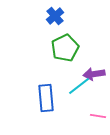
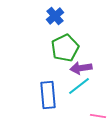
purple arrow: moved 13 px left, 6 px up
blue rectangle: moved 2 px right, 3 px up
